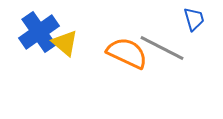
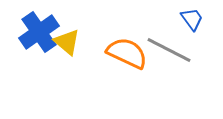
blue trapezoid: moved 2 px left; rotated 20 degrees counterclockwise
yellow triangle: moved 2 px right, 1 px up
gray line: moved 7 px right, 2 px down
